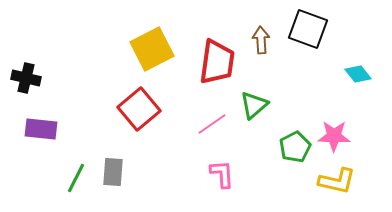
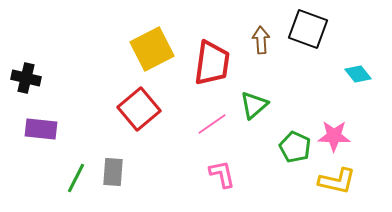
red trapezoid: moved 5 px left, 1 px down
green pentagon: rotated 20 degrees counterclockwise
pink L-shape: rotated 8 degrees counterclockwise
